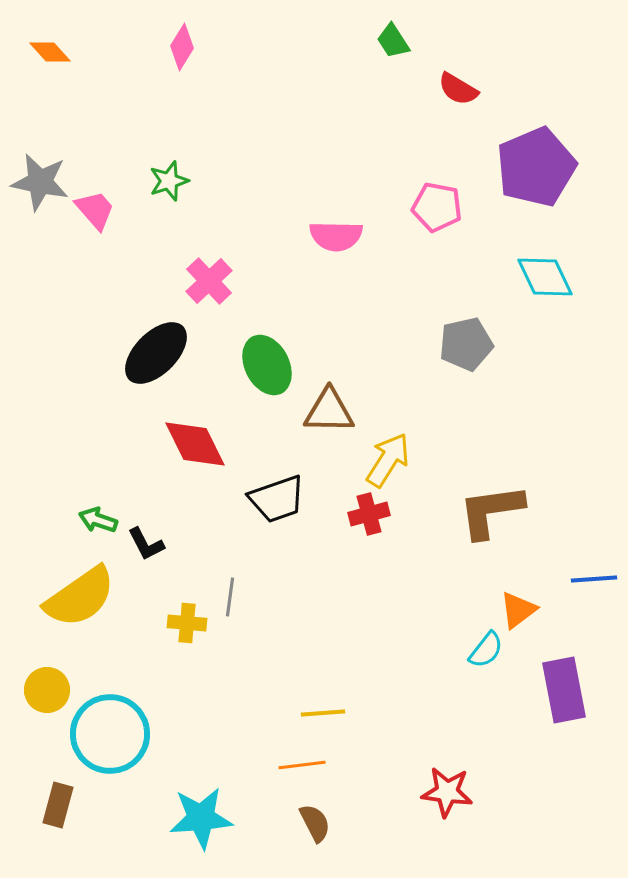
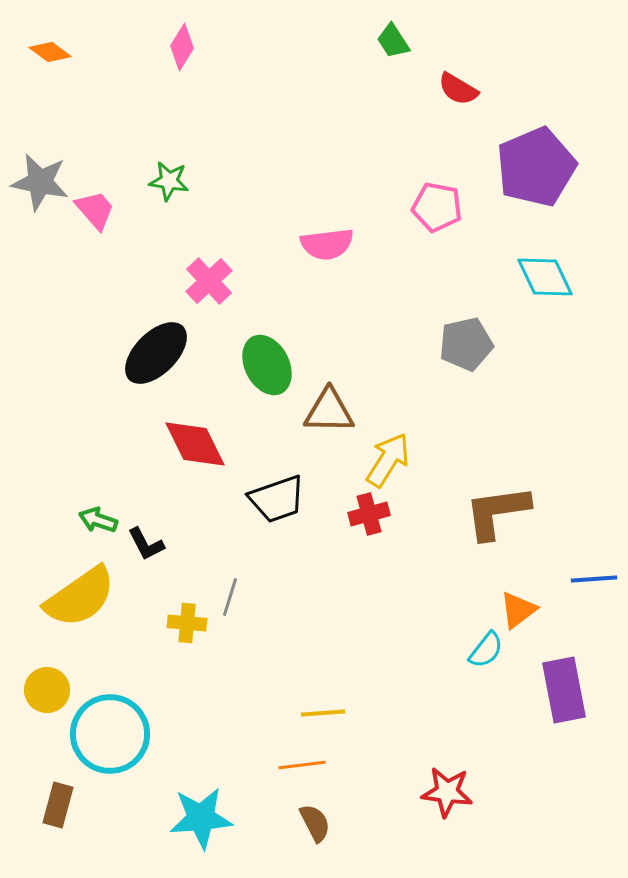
orange diamond: rotated 12 degrees counterclockwise
green star: rotated 27 degrees clockwise
pink semicircle: moved 9 px left, 8 px down; rotated 8 degrees counterclockwise
brown L-shape: moved 6 px right, 1 px down
gray line: rotated 9 degrees clockwise
